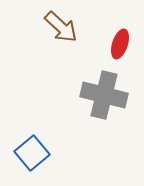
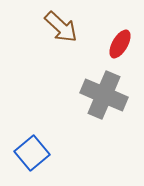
red ellipse: rotated 12 degrees clockwise
gray cross: rotated 9 degrees clockwise
